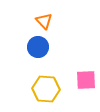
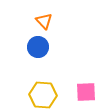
pink square: moved 12 px down
yellow hexagon: moved 3 px left, 6 px down
